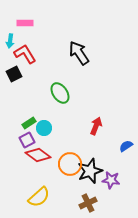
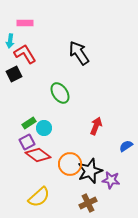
purple square: moved 2 px down
